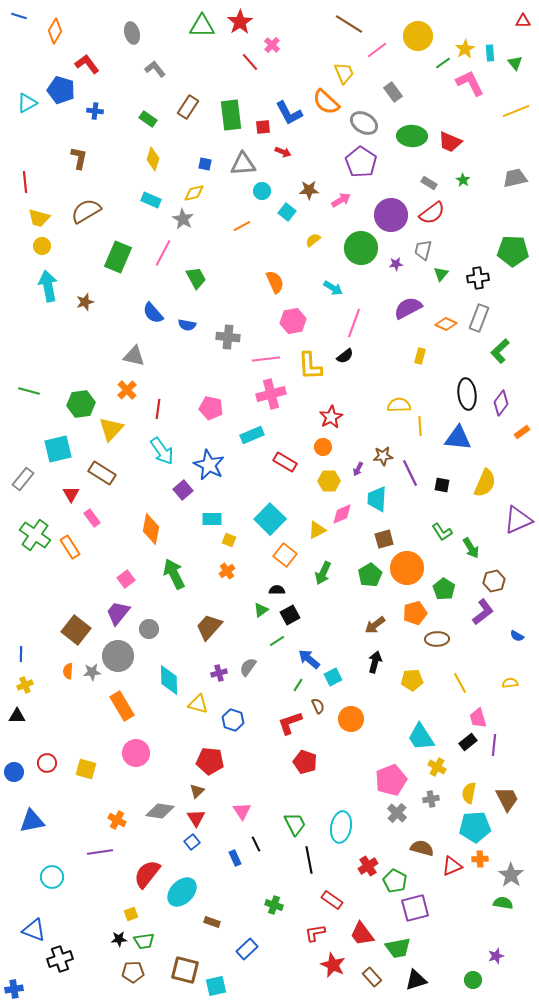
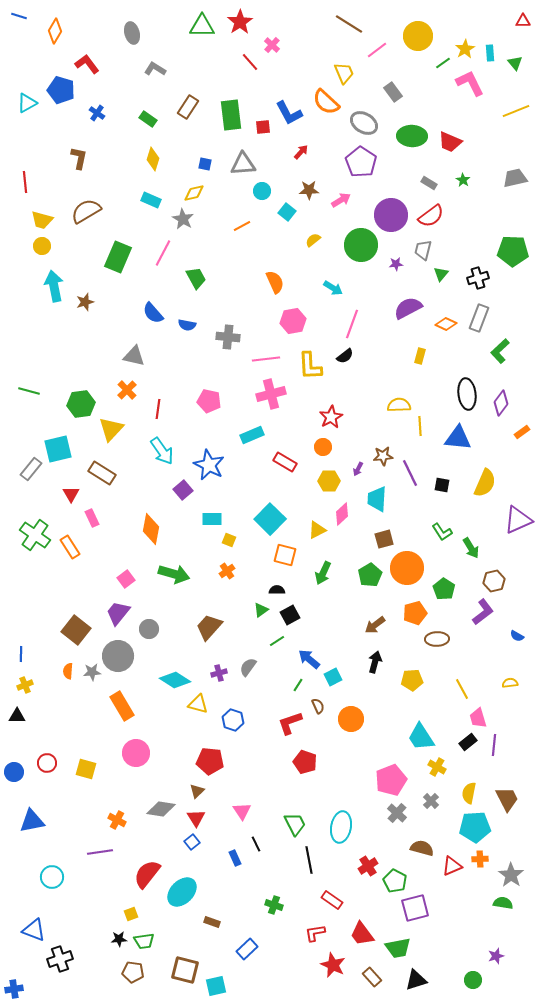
gray L-shape at (155, 69): rotated 20 degrees counterclockwise
blue cross at (95, 111): moved 2 px right, 2 px down; rotated 28 degrees clockwise
red arrow at (283, 152): moved 18 px right; rotated 70 degrees counterclockwise
red semicircle at (432, 213): moved 1 px left, 3 px down
yellow trapezoid at (39, 218): moved 3 px right, 2 px down
green circle at (361, 248): moved 3 px up
black cross at (478, 278): rotated 10 degrees counterclockwise
cyan arrow at (48, 286): moved 6 px right
pink line at (354, 323): moved 2 px left, 1 px down
pink pentagon at (211, 408): moved 2 px left, 7 px up
gray rectangle at (23, 479): moved 8 px right, 10 px up
pink diamond at (342, 514): rotated 20 degrees counterclockwise
pink rectangle at (92, 518): rotated 12 degrees clockwise
orange square at (285, 555): rotated 25 degrees counterclockwise
green arrow at (174, 574): rotated 132 degrees clockwise
cyan diamond at (169, 680): moved 6 px right; rotated 56 degrees counterclockwise
yellow line at (460, 683): moved 2 px right, 6 px down
gray cross at (431, 799): moved 2 px down; rotated 35 degrees counterclockwise
gray diamond at (160, 811): moved 1 px right, 2 px up
brown pentagon at (133, 972): rotated 10 degrees clockwise
